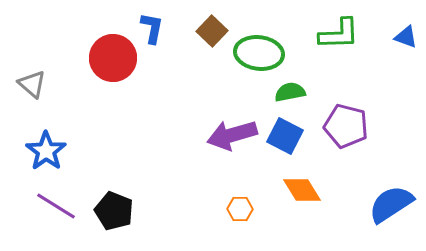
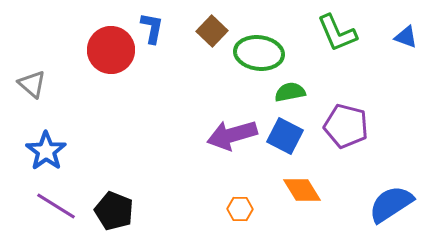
green L-shape: moved 2 px left, 1 px up; rotated 69 degrees clockwise
red circle: moved 2 px left, 8 px up
